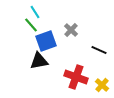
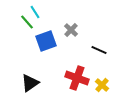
green line: moved 4 px left, 3 px up
black triangle: moved 9 px left, 22 px down; rotated 24 degrees counterclockwise
red cross: moved 1 px right, 1 px down
